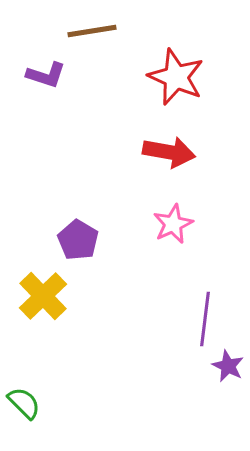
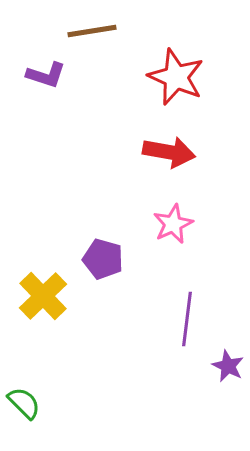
purple pentagon: moved 25 px right, 19 px down; rotated 15 degrees counterclockwise
purple line: moved 18 px left
